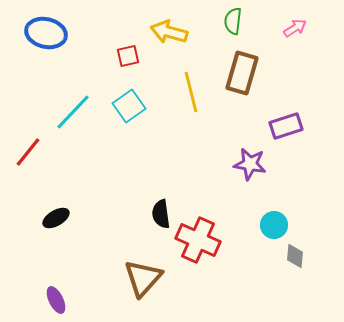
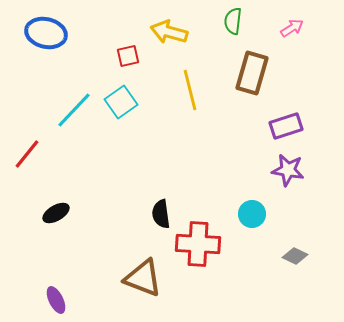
pink arrow: moved 3 px left
brown rectangle: moved 10 px right
yellow line: moved 1 px left, 2 px up
cyan square: moved 8 px left, 4 px up
cyan line: moved 1 px right, 2 px up
red line: moved 1 px left, 2 px down
purple star: moved 38 px right, 6 px down
black ellipse: moved 5 px up
cyan circle: moved 22 px left, 11 px up
red cross: moved 4 px down; rotated 21 degrees counterclockwise
gray diamond: rotated 70 degrees counterclockwise
brown triangle: rotated 51 degrees counterclockwise
